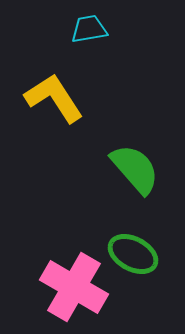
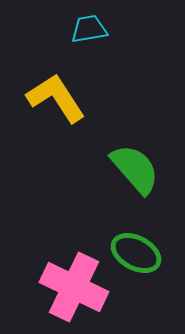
yellow L-shape: moved 2 px right
green ellipse: moved 3 px right, 1 px up
pink cross: rotated 4 degrees counterclockwise
